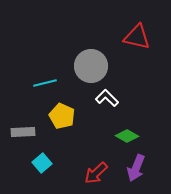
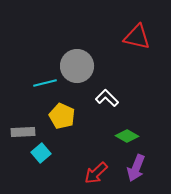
gray circle: moved 14 px left
cyan square: moved 1 px left, 10 px up
